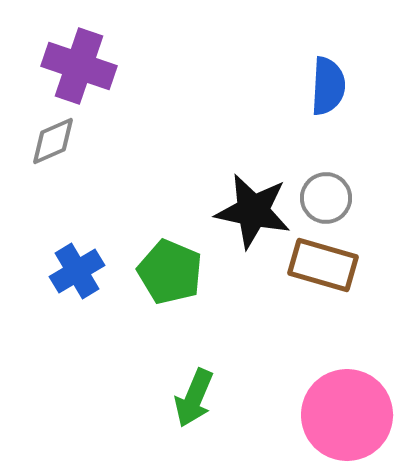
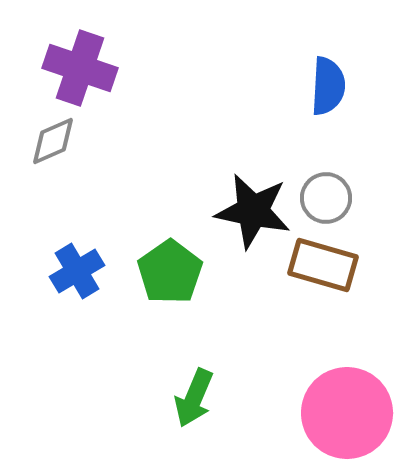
purple cross: moved 1 px right, 2 px down
green pentagon: rotated 14 degrees clockwise
pink circle: moved 2 px up
